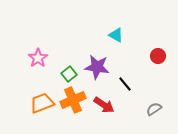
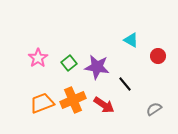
cyan triangle: moved 15 px right, 5 px down
green square: moved 11 px up
